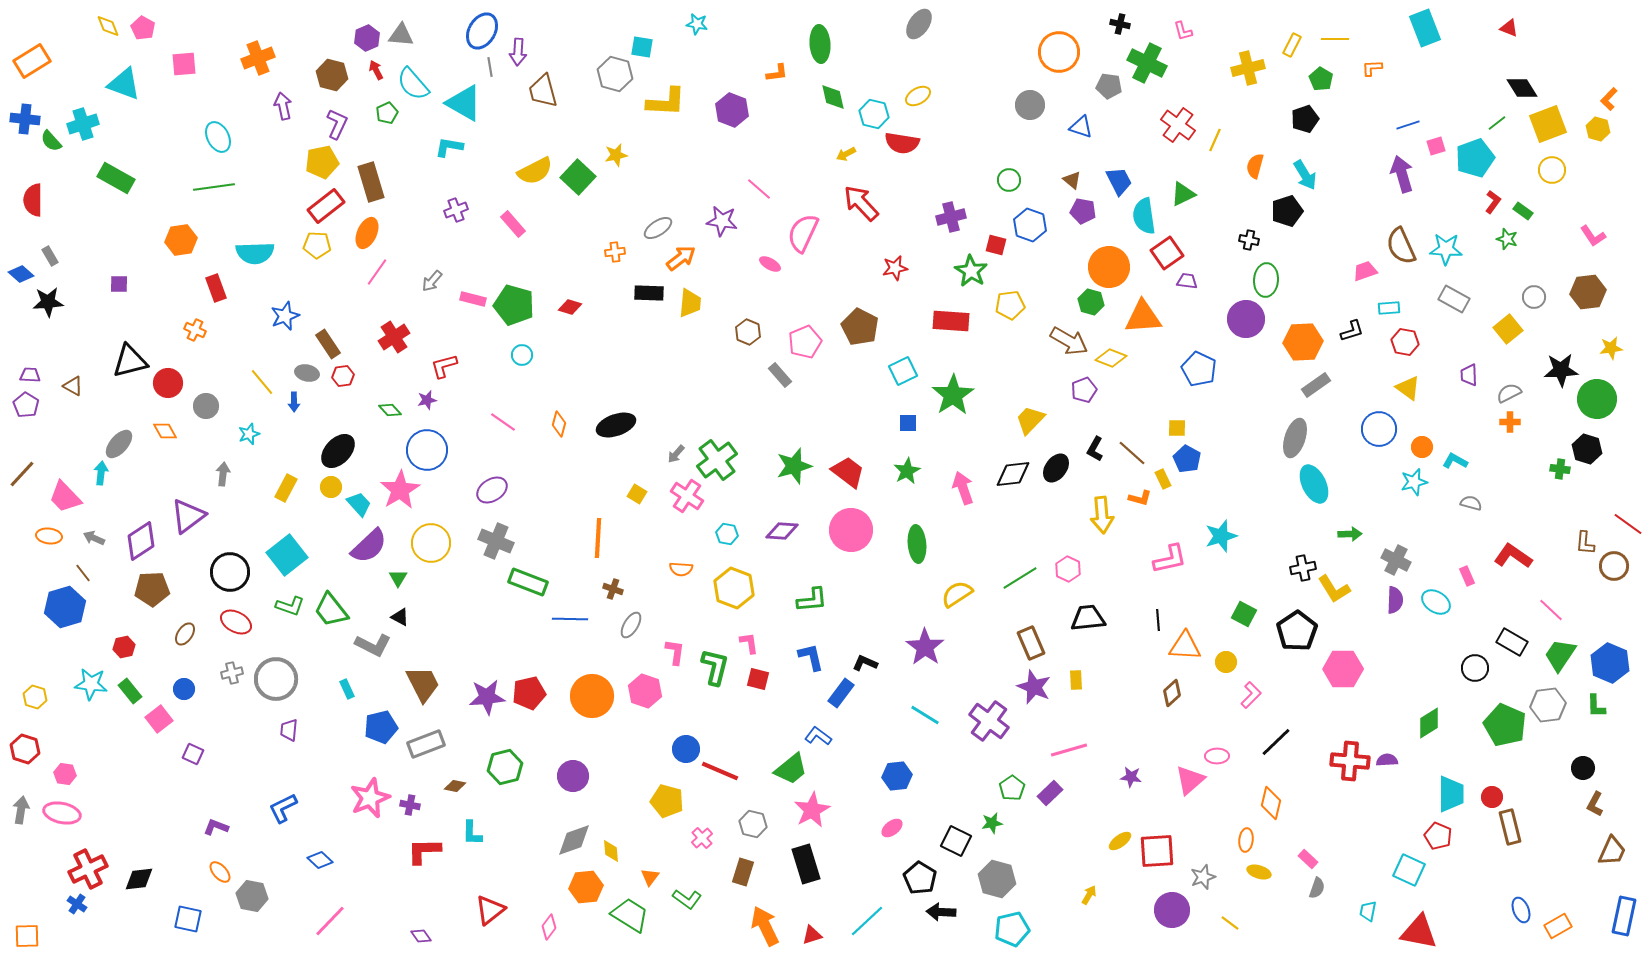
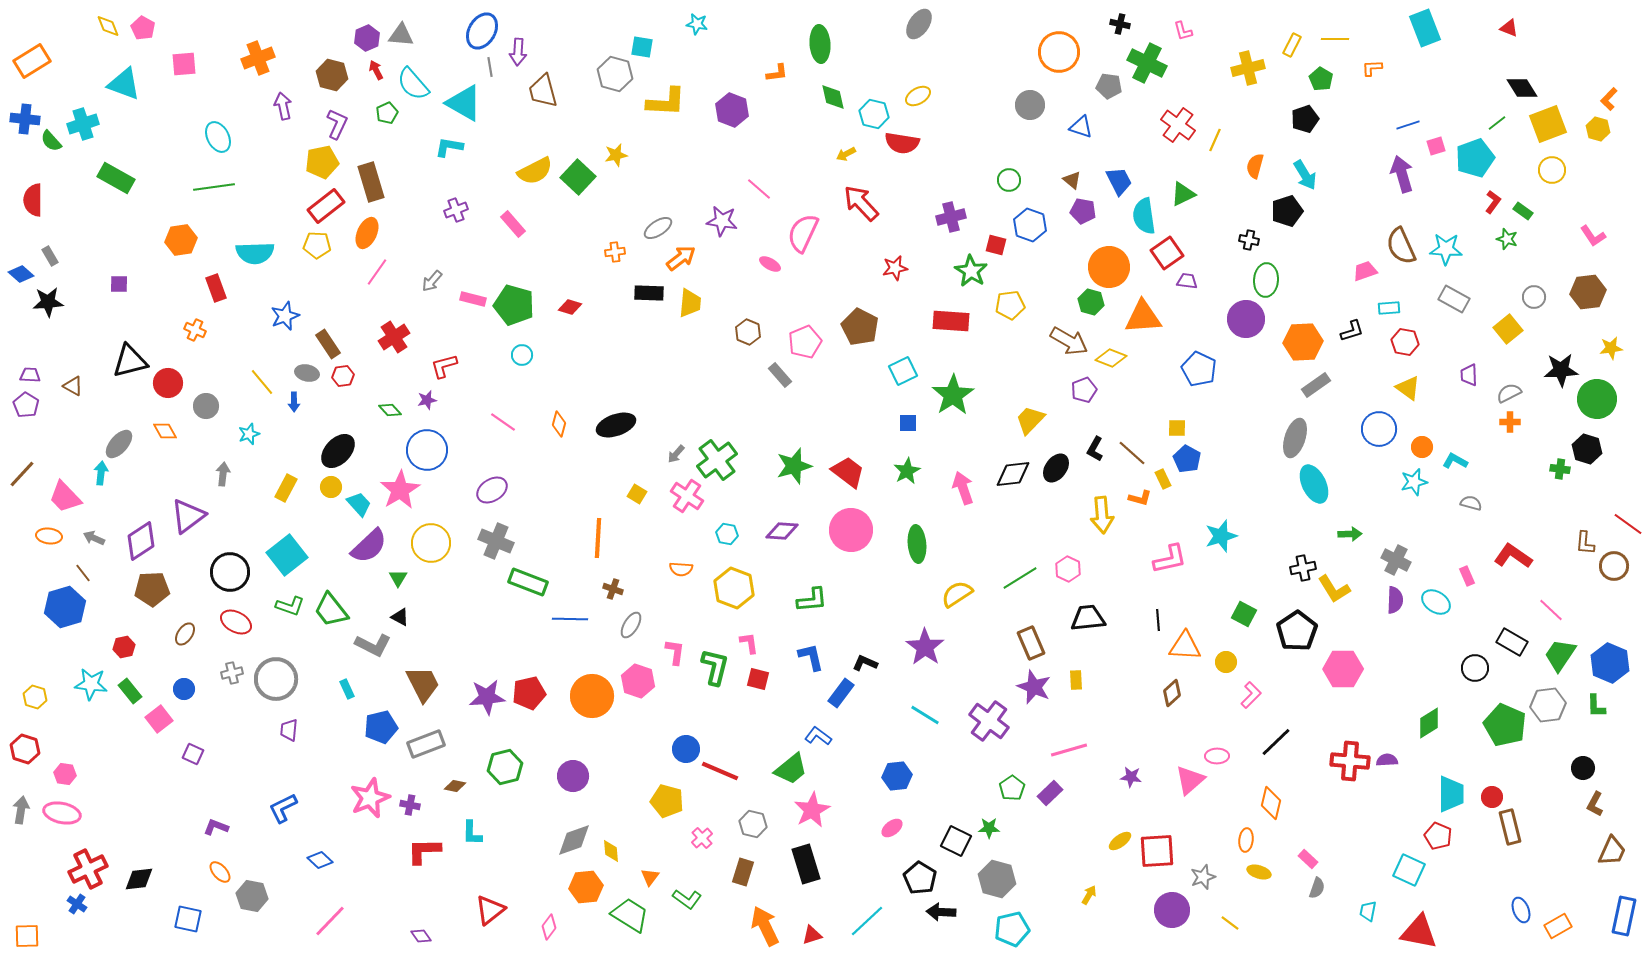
pink hexagon at (645, 691): moved 7 px left, 10 px up
green star at (992, 823): moved 3 px left, 5 px down; rotated 10 degrees clockwise
